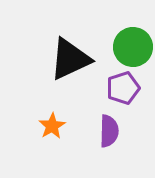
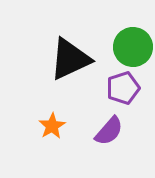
purple semicircle: rotated 40 degrees clockwise
